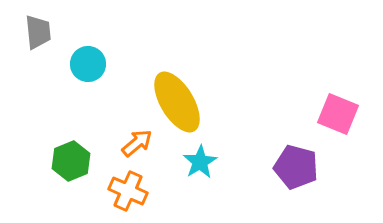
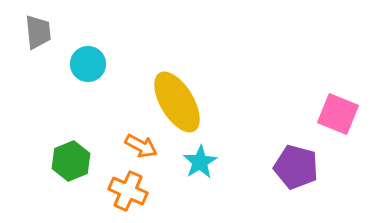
orange arrow: moved 4 px right, 3 px down; rotated 68 degrees clockwise
